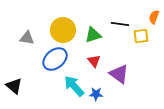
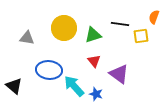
yellow circle: moved 1 px right, 2 px up
blue ellipse: moved 6 px left, 11 px down; rotated 45 degrees clockwise
blue star: rotated 16 degrees clockwise
